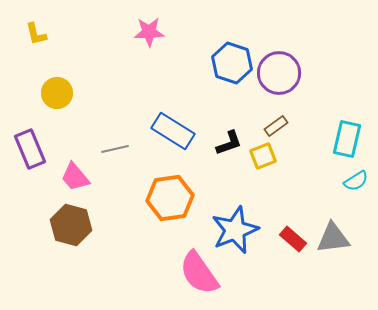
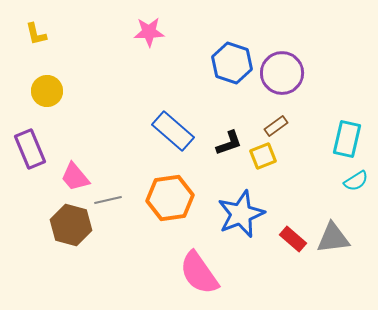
purple circle: moved 3 px right
yellow circle: moved 10 px left, 2 px up
blue rectangle: rotated 9 degrees clockwise
gray line: moved 7 px left, 51 px down
blue star: moved 6 px right, 16 px up
